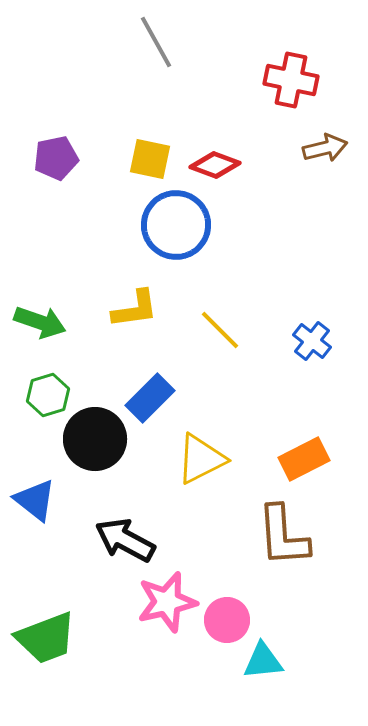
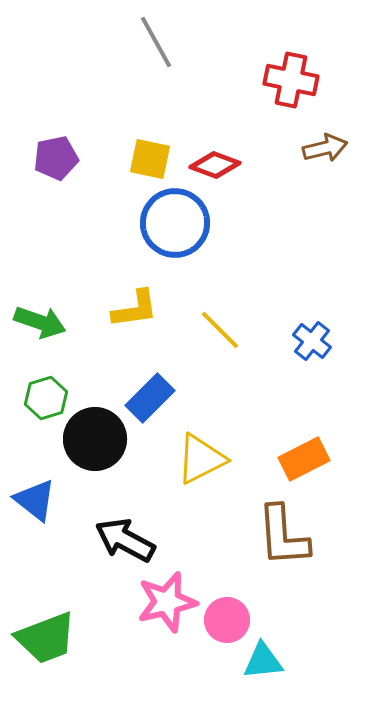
blue circle: moved 1 px left, 2 px up
green hexagon: moved 2 px left, 3 px down
